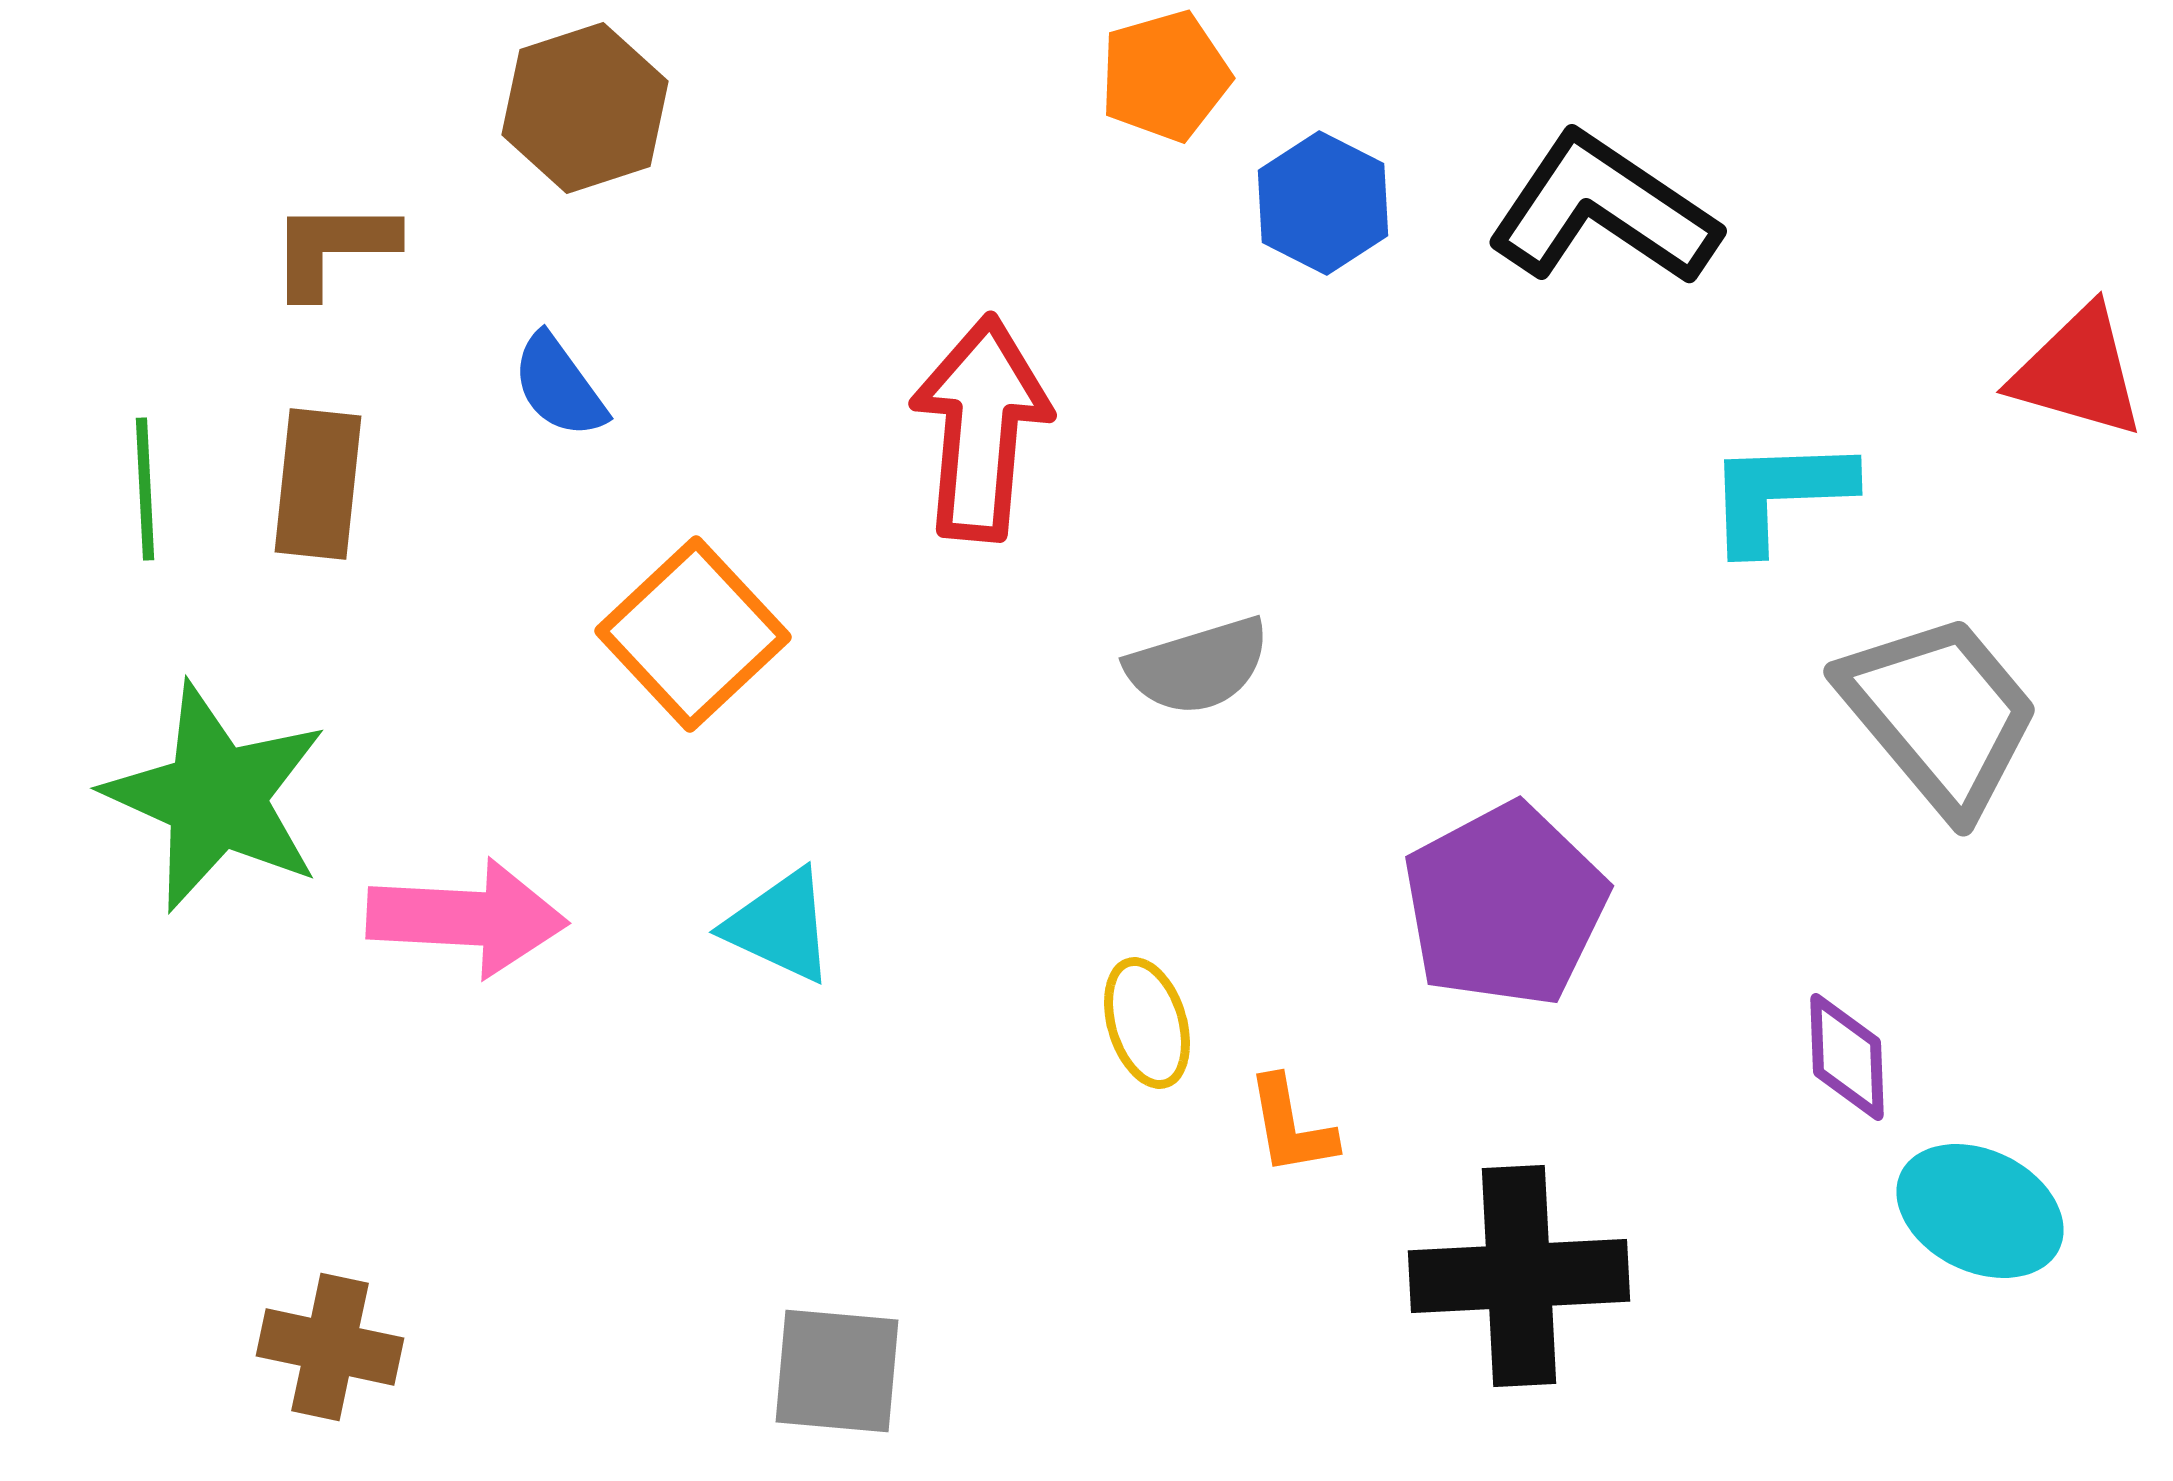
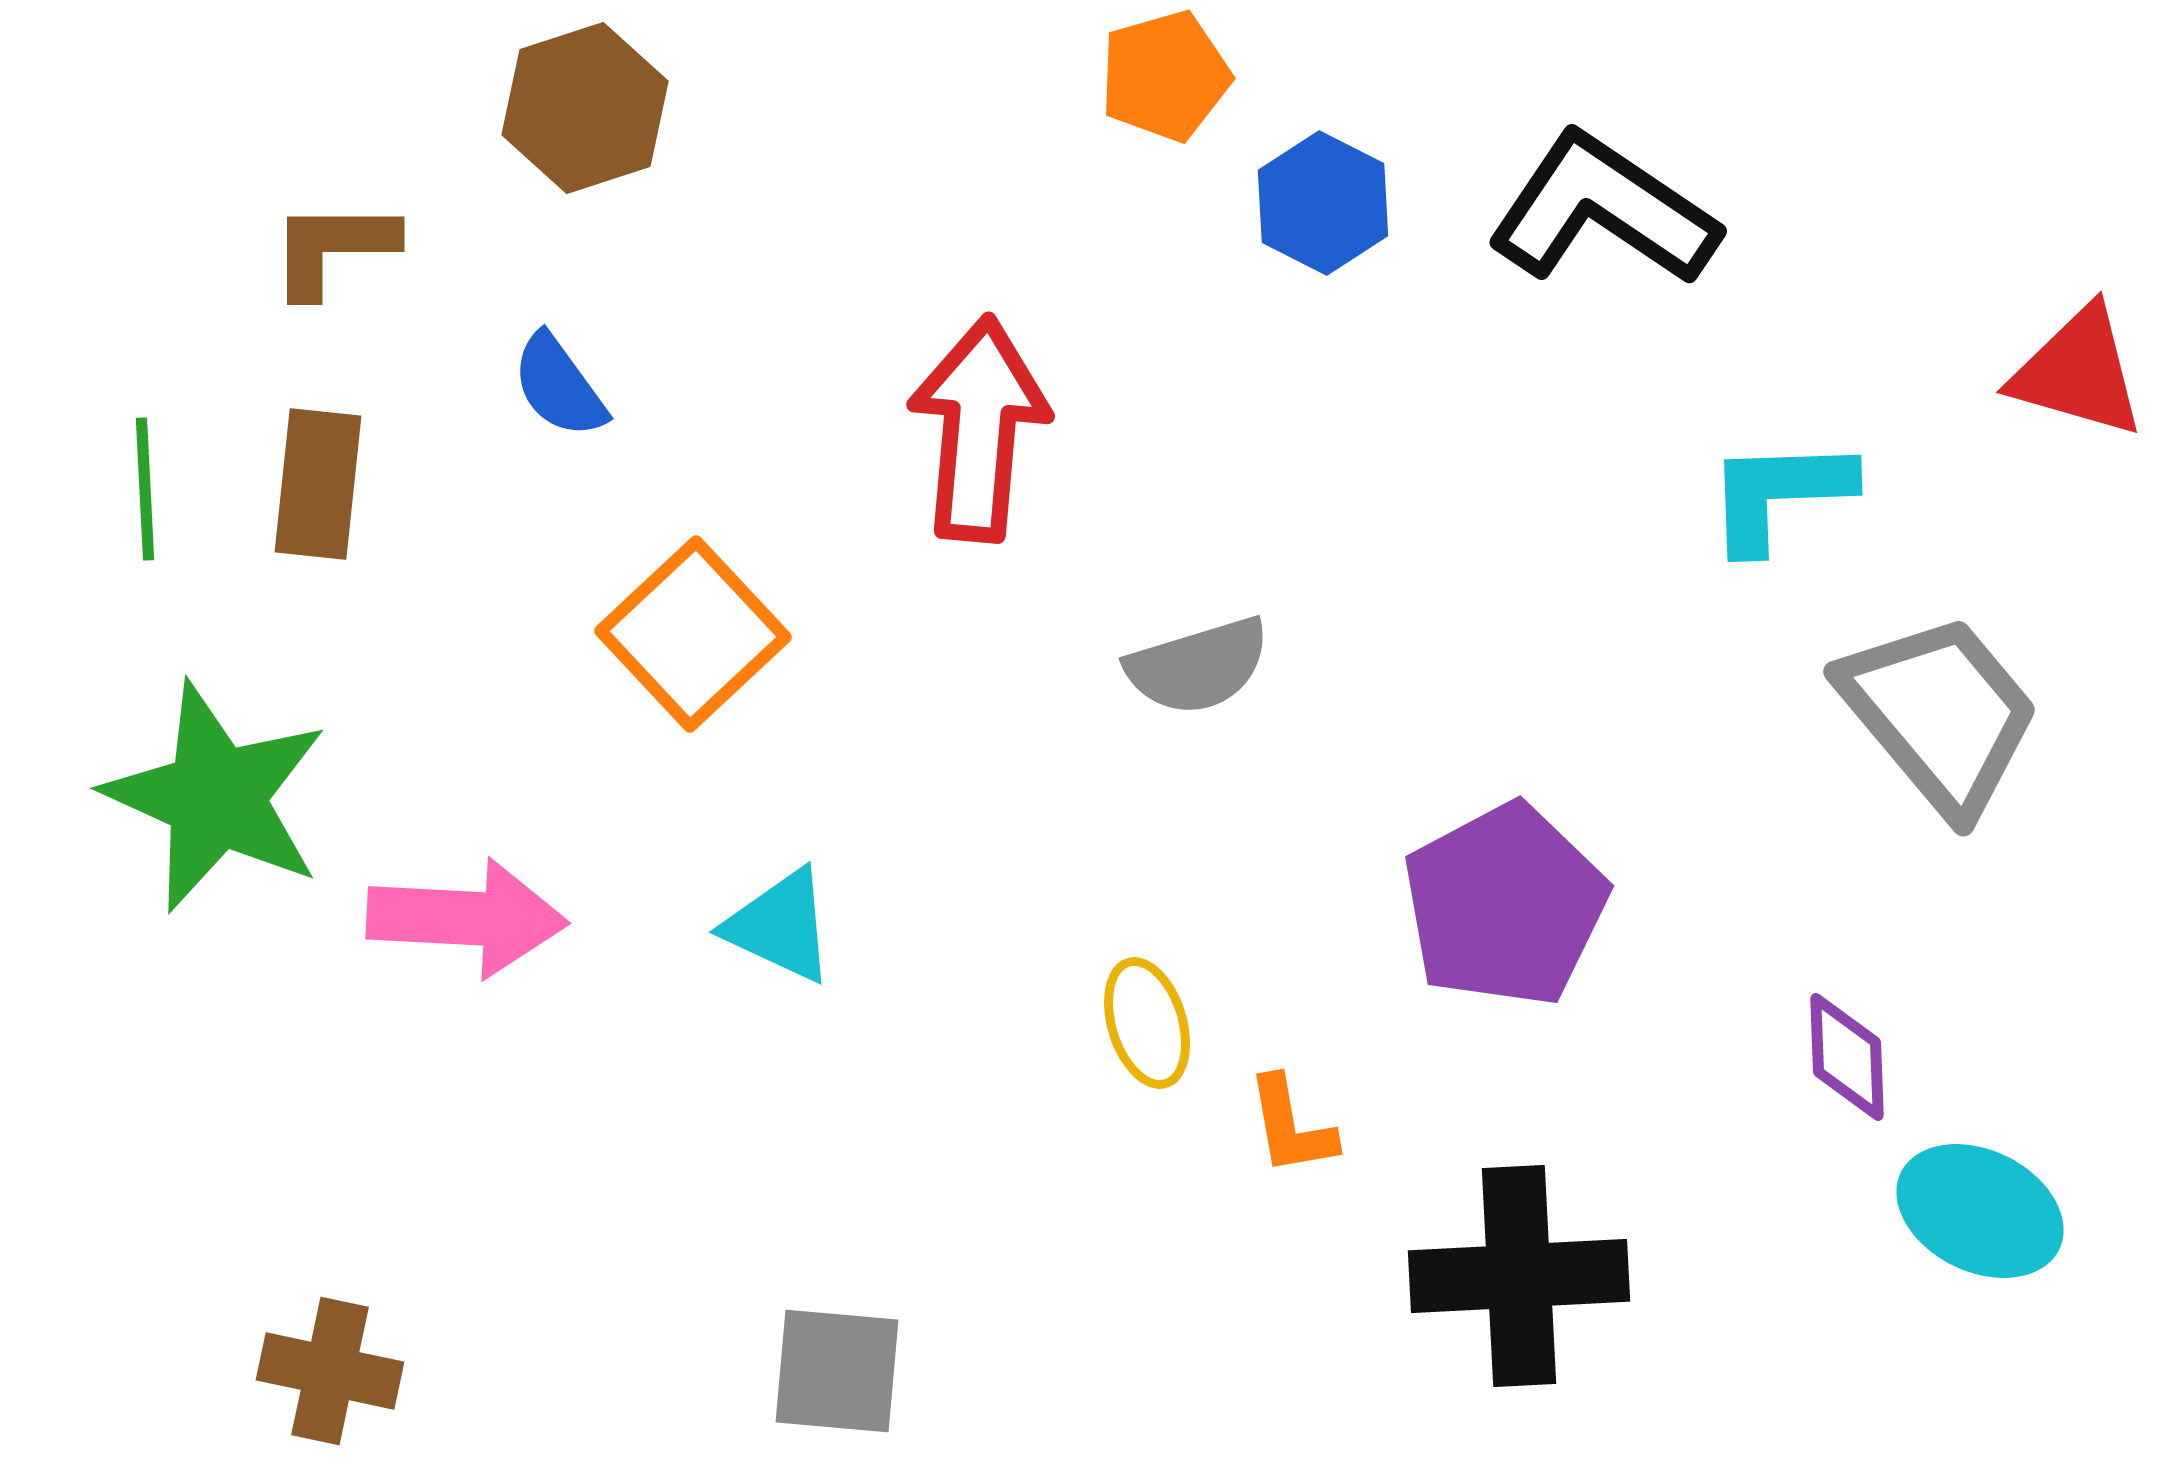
red arrow: moved 2 px left, 1 px down
brown cross: moved 24 px down
